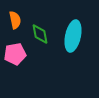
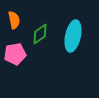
orange semicircle: moved 1 px left
green diamond: rotated 65 degrees clockwise
